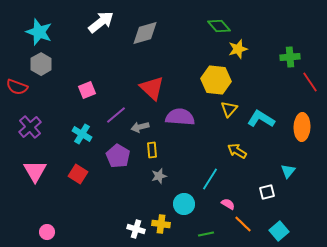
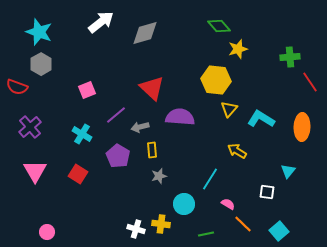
white square: rotated 21 degrees clockwise
